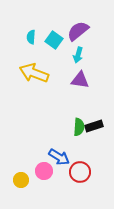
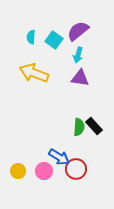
purple triangle: moved 2 px up
black rectangle: rotated 66 degrees clockwise
red circle: moved 4 px left, 3 px up
yellow circle: moved 3 px left, 9 px up
